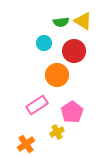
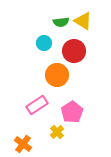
yellow cross: rotated 16 degrees counterclockwise
orange cross: moved 3 px left; rotated 18 degrees counterclockwise
